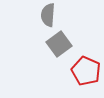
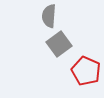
gray semicircle: moved 1 px right, 1 px down
